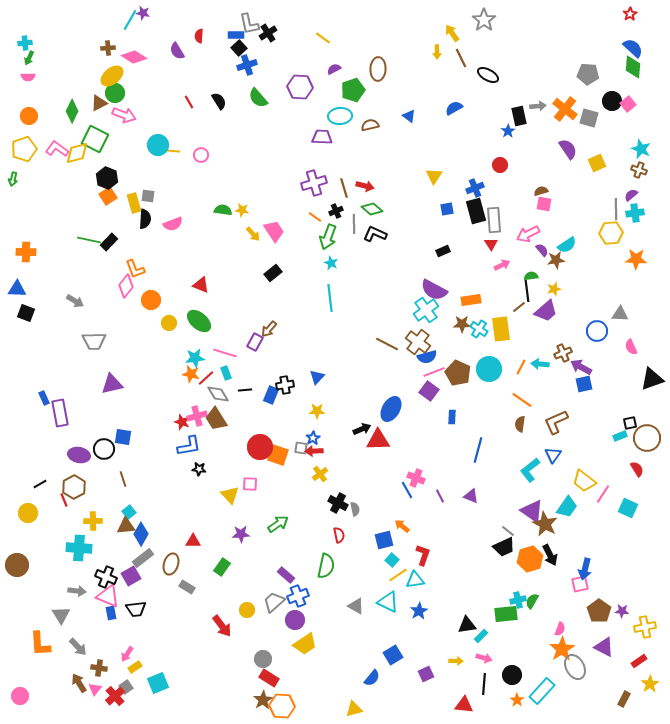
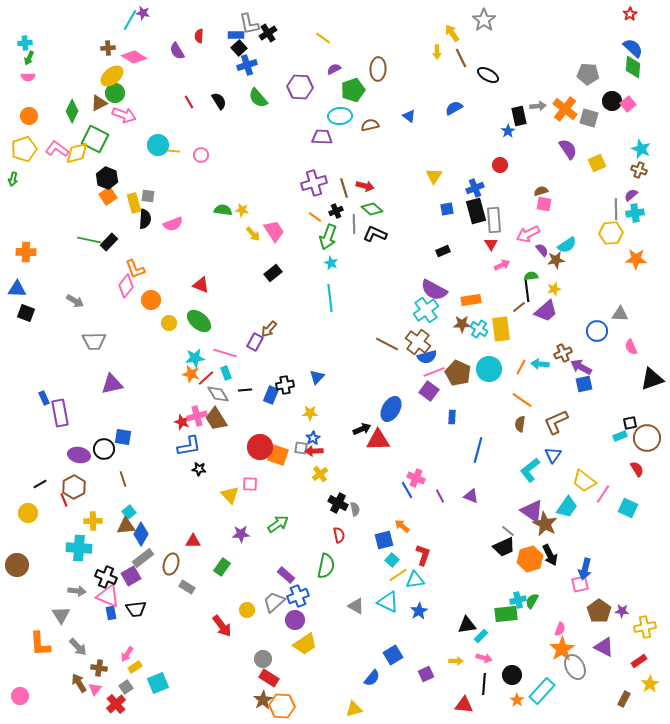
yellow star at (317, 411): moved 7 px left, 2 px down
red cross at (115, 696): moved 1 px right, 8 px down
